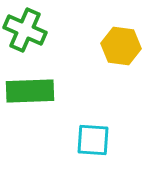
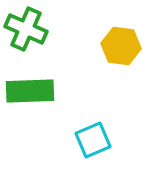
green cross: moved 1 px right, 1 px up
cyan square: rotated 27 degrees counterclockwise
